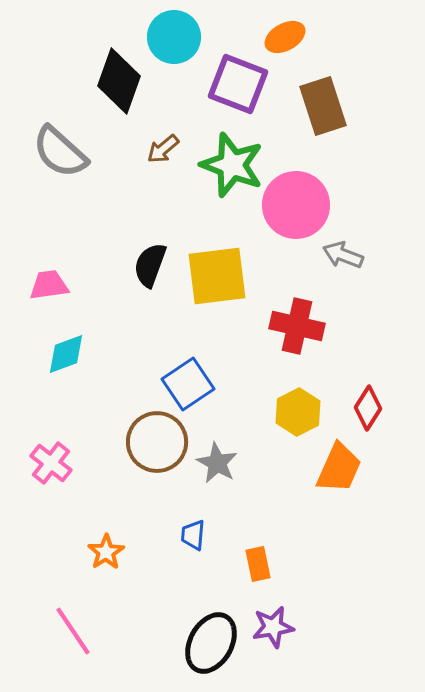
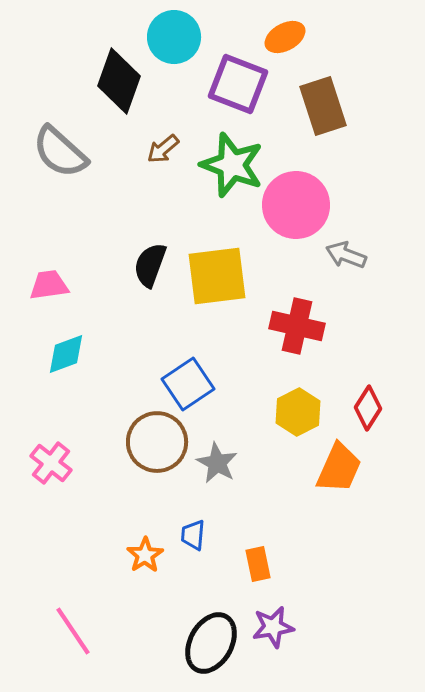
gray arrow: moved 3 px right
orange star: moved 39 px right, 3 px down
